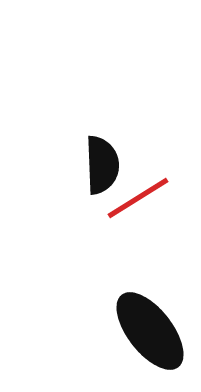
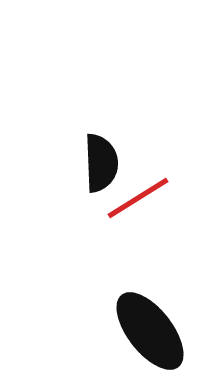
black semicircle: moved 1 px left, 2 px up
